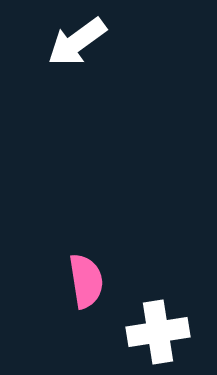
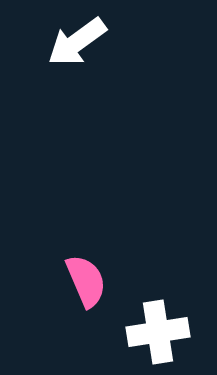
pink semicircle: rotated 14 degrees counterclockwise
